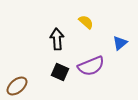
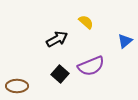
black arrow: rotated 65 degrees clockwise
blue triangle: moved 5 px right, 2 px up
black square: moved 2 px down; rotated 18 degrees clockwise
brown ellipse: rotated 40 degrees clockwise
